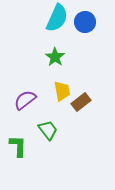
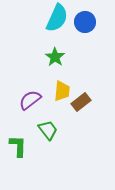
yellow trapezoid: rotated 15 degrees clockwise
purple semicircle: moved 5 px right
